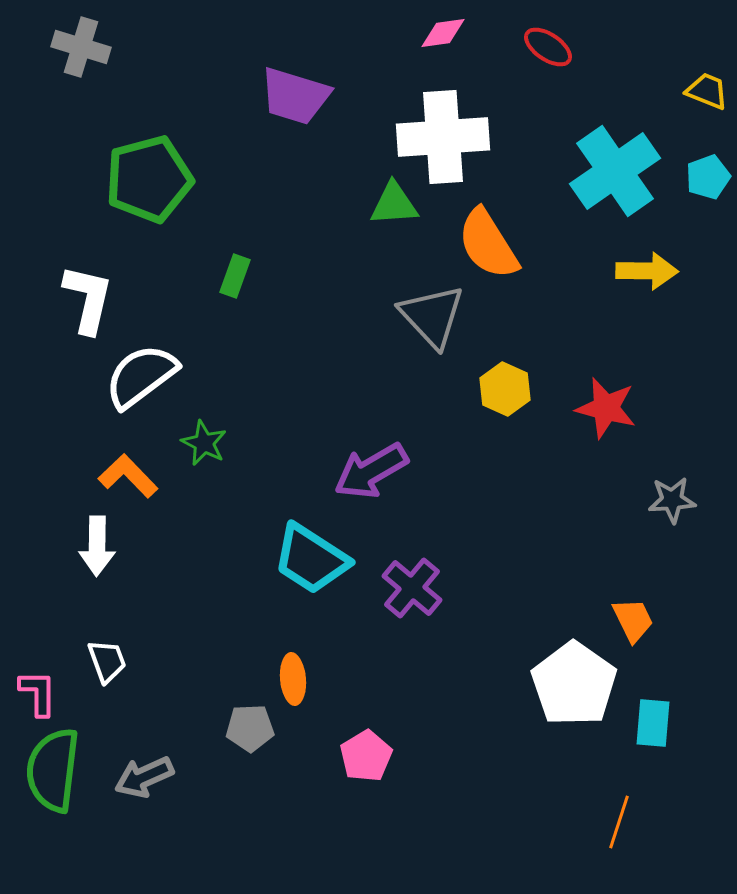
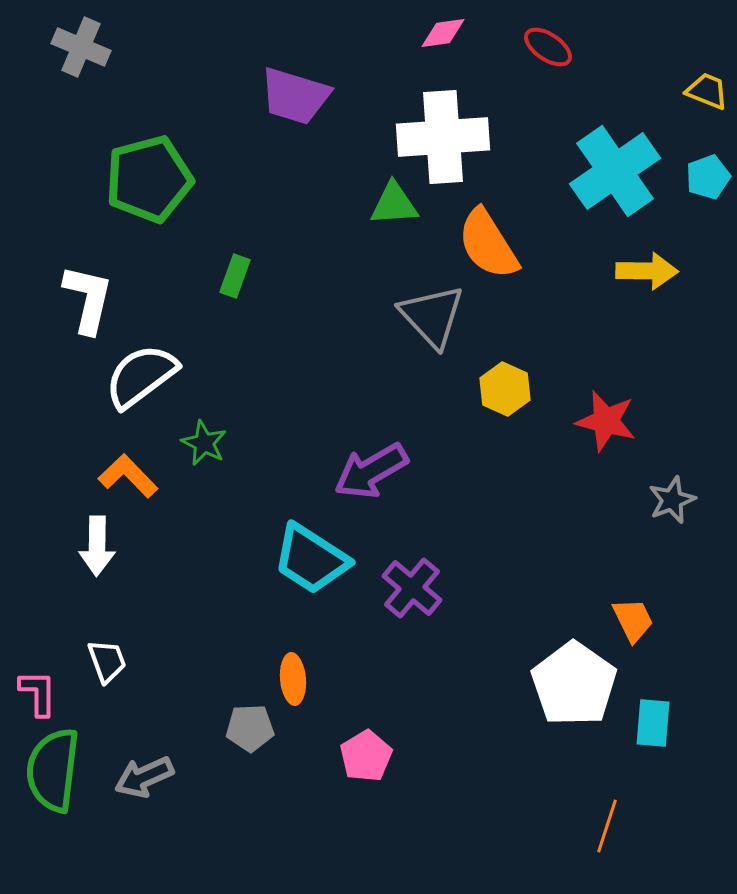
gray cross: rotated 6 degrees clockwise
red star: moved 13 px down
gray star: rotated 18 degrees counterclockwise
orange line: moved 12 px left, 4 px down
